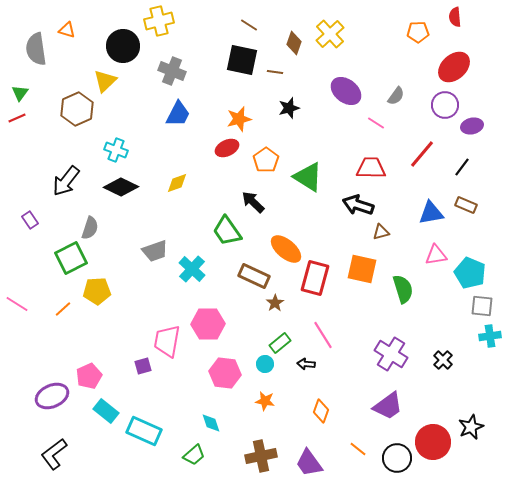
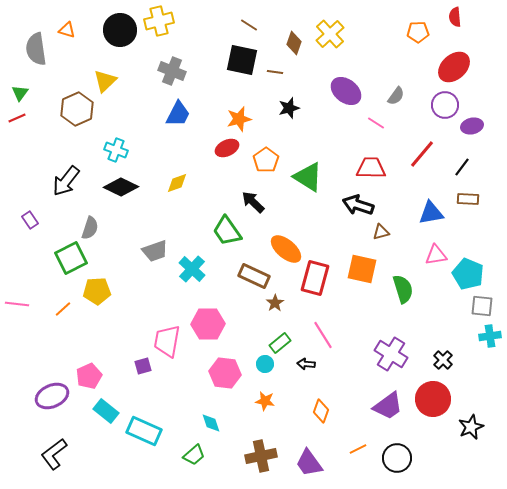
black circle at (123, 46): moved 3 px left, 16 px up
brown rectangle at (466, 205): moved 2 px right, 6 px up; rotated 20 degrees counterclockwise
cyan pentagon at (470, 273): moved 2 px left, 1 px down
pink line at (17, 304): rotated 25 degrees counterclockwise
red circle at (433, 442): moved 43 px up
orange line at (358, 449): rotated 66 degrees counterclockwise
